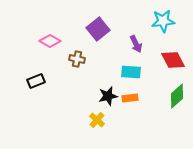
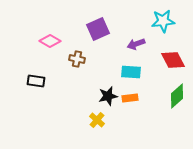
purple square: rotated 15 degrees clockwise
purple arrow: rotated 96 degrees clockwise
black rectangle: rotated 30 degrees clockwise
